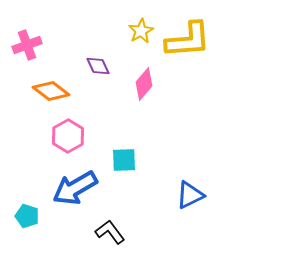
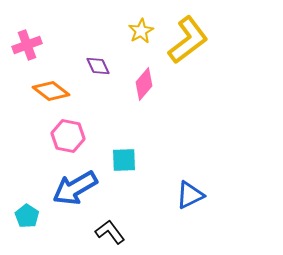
yellow L-shape: rotated 33 degrees counterclockwise
pink hexagon: rotated 20 degrees counterclockwise
cyan pentagon: rotated 15 degrees clockwise
